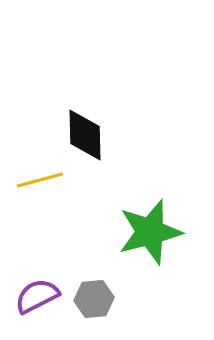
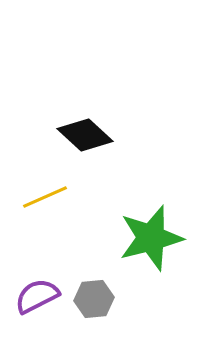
black diamond: rotated 46 degrees counterclockwise
yellow line: moved 5 px right, 17 px down; rotated 9 degrees counterclockwise
green star: moved 1 px right, 6 px down
